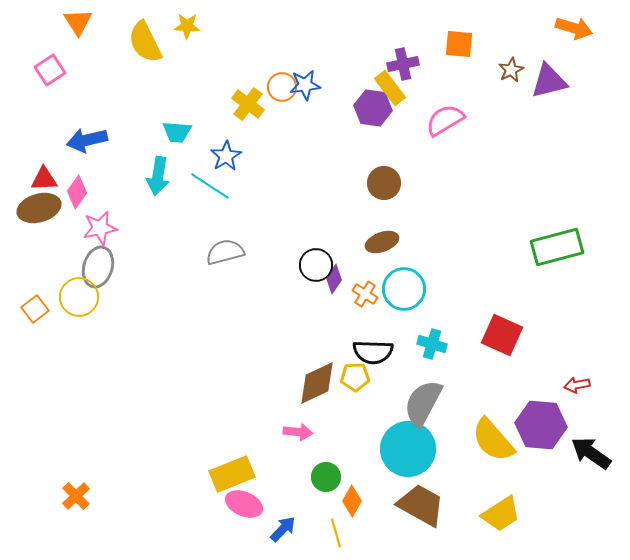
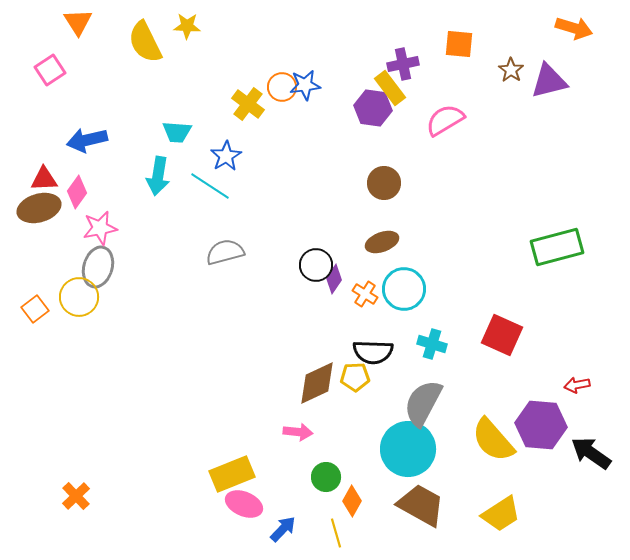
brown star at (511, 70): rotated 10 degrees counterclockwise
